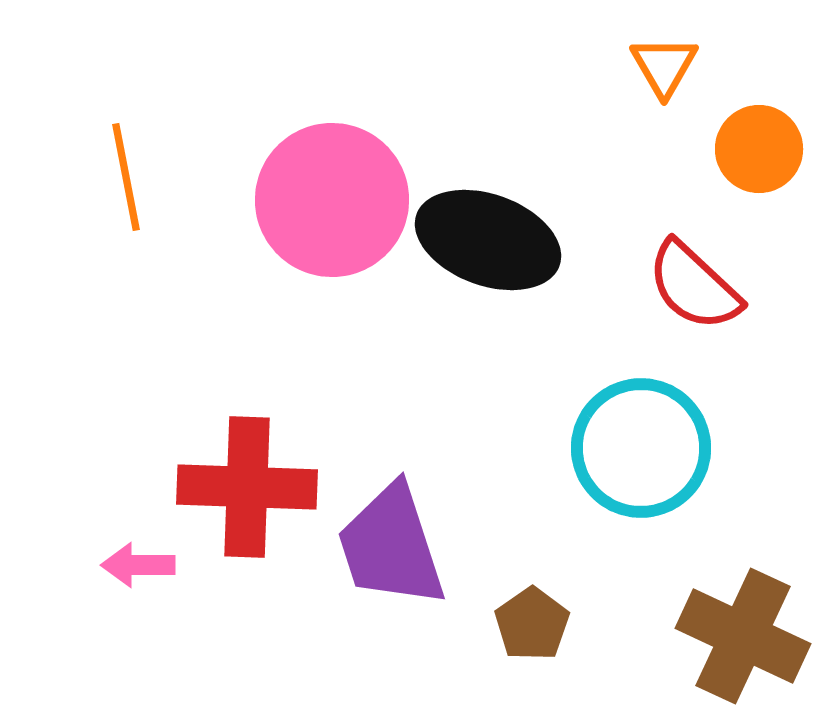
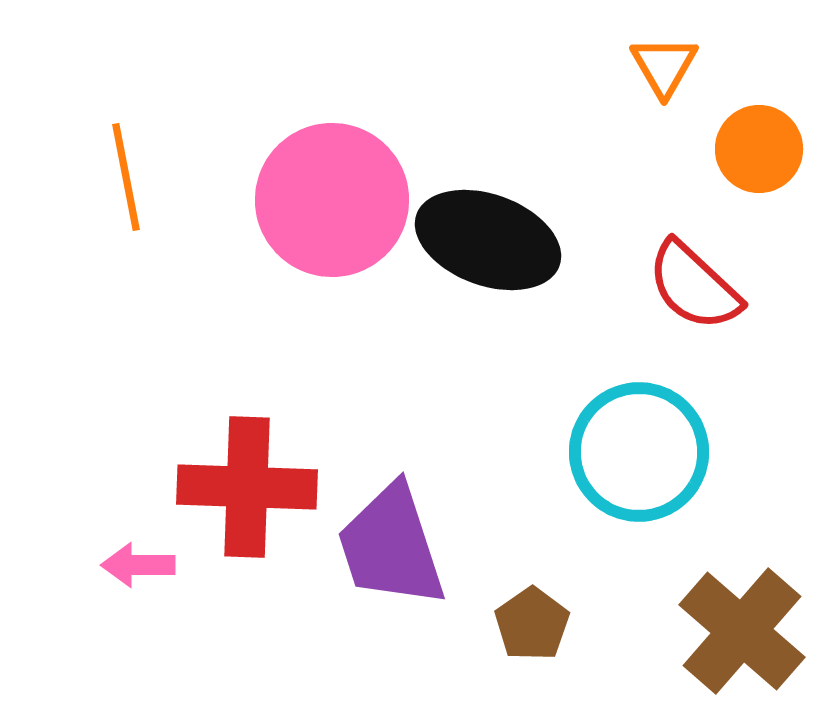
cyan circle: moved 2 px left, 4 px down
brown cross: moved 1 px left, 5 px up; rotated 16 degrees clockwise
